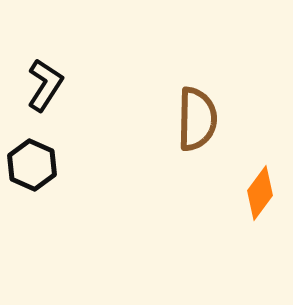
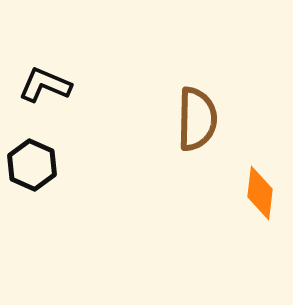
black L-shape: rotated 100 degrees counterclockwise
orange diamond: rotated 30 degrees counterclockwise
